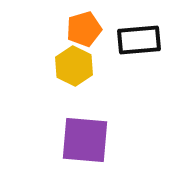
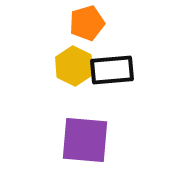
orange pentagon: moved 3 px right, 6 px up
black rectangle: moved 27 px left, 30 px down
